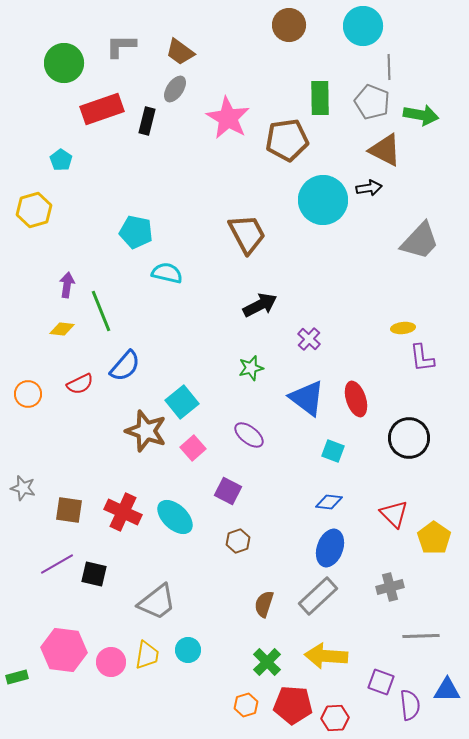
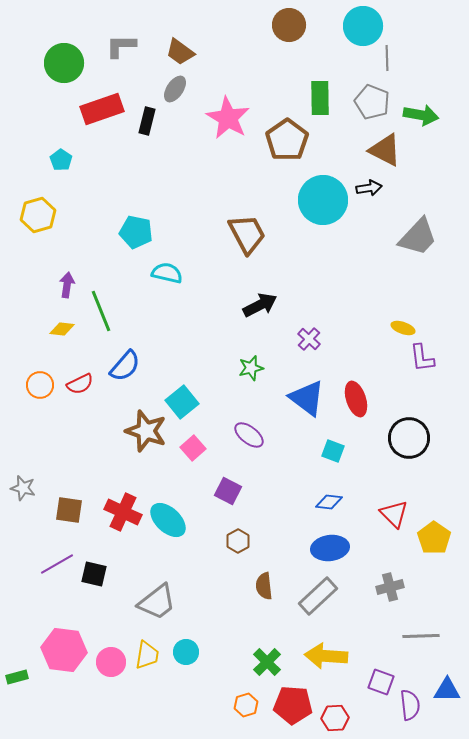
gray line at (389, 67): moved 2 px left, 9 px up
brown pentagon at (287, 140): rotated 27 degrees counterclockwise
yellow hexagon at (34, 210): moved 4 px right, 5 px down
gray trapezoid at (420, 241): moved 2 px left, 4 px up
yellow ellipse at (403, 328): rotated 25 degrees clockwise
orange circle at (28, 394): moved 12 px right, 9 px up
cyan ellipse at (175, 517): moved 7 px left, 3 px down
brown hexagon at (238, 541): rotated 10 degrees counterclockwise
blue ellipse at (330, 548): rotated 63 degrees clockwise
brown semicircle at (264, 604): moved 18 px up; rotated 24 degrees counterclockwise
cyan circle at (188, 650): moved 2 px left, 2 px down
